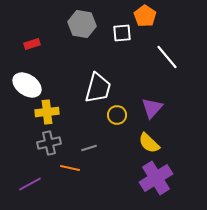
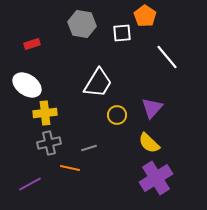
white trapezoid: moved 5 px up; rotated 16 degrees clockwise
yellow cross: moved 2 px left, 1 px down
